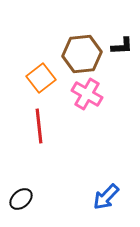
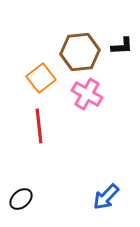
brown hexagon: moved 2 px left, 2 px up
